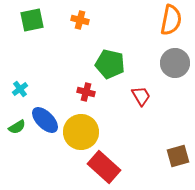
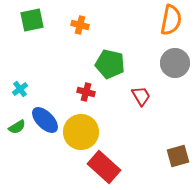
orange cross: moved 5 px down
